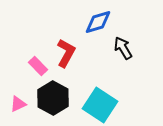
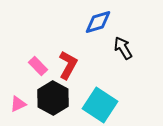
red L-shape: moved 2 px right, 12 px down
